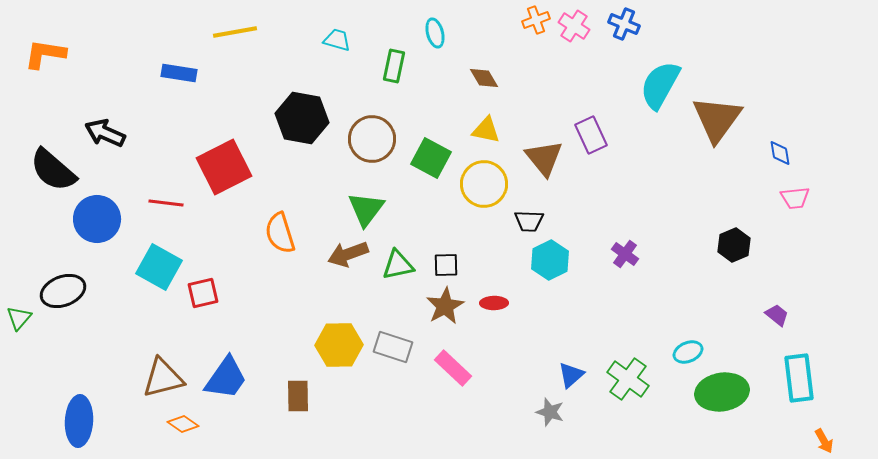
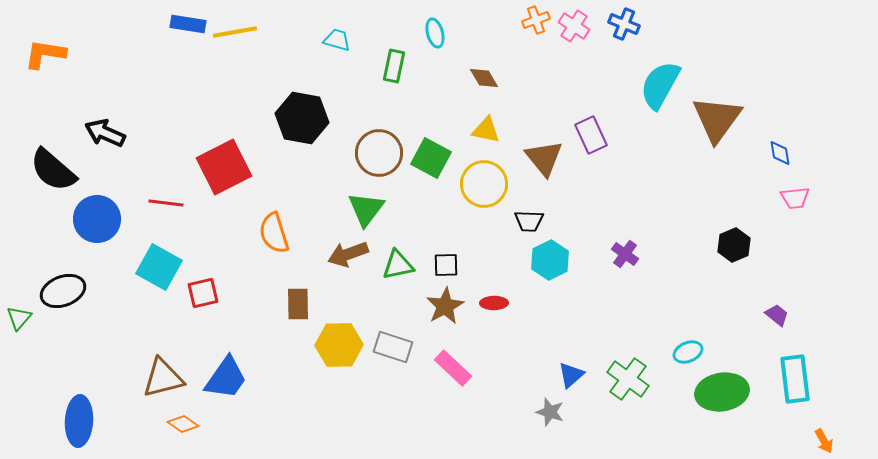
blue rectangle at (179, 73): moved 9 px right, 49 px up
brown circle at (372, 139): moved 7 px right, 14 px down
orange semicircle at (280, 233): moved 6 px left
cyan rectangle at (799, 378): moved 4 px left, 1 px down
brown rectangle at (298, 396): moved 92 px up
